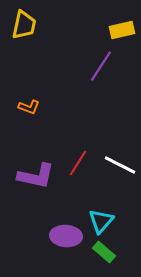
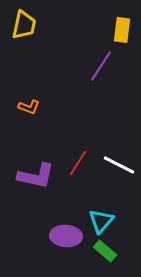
yellow rectangle: rotated 70 degrees counterclockwise
white line: moved 1 px left
green rectangle: moved 1 px right, 1 px up
